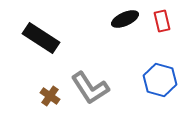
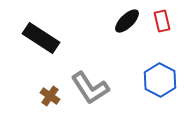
black ellipse: moved 2 px right, 2 px down; rotated 20 degrees counterclockwise
blue hexagon: rotated 12 degrees clockwise
